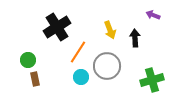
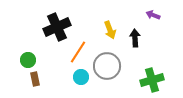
black cross: rotated 8 degrees clockwise
